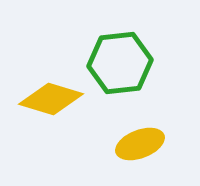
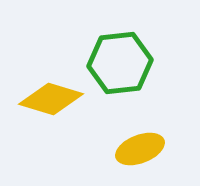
yellow ellipse: moved 5 px down
